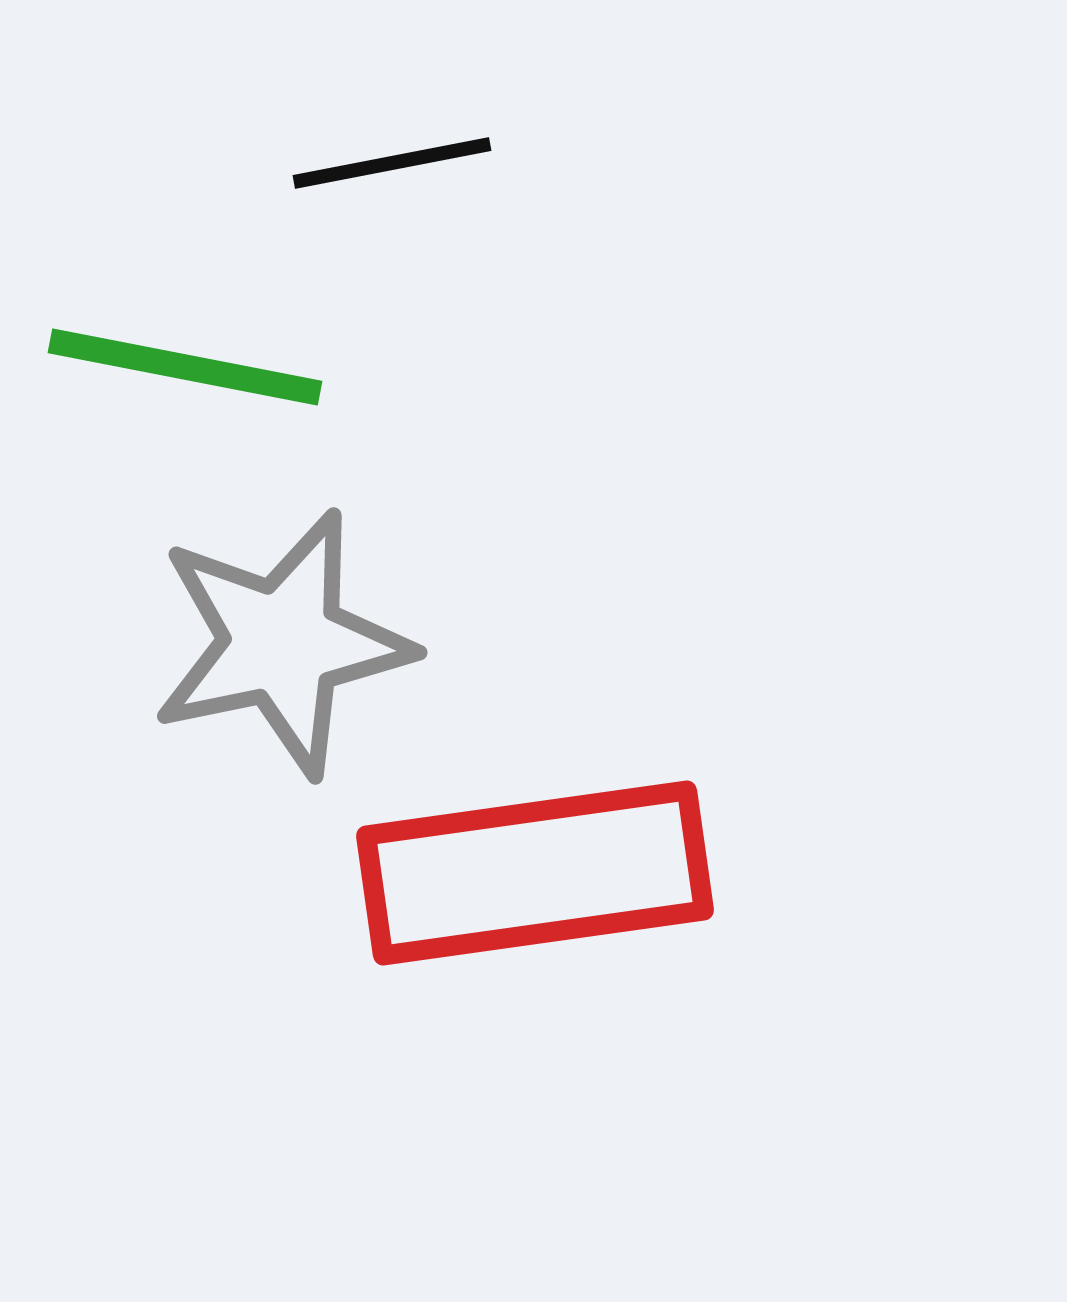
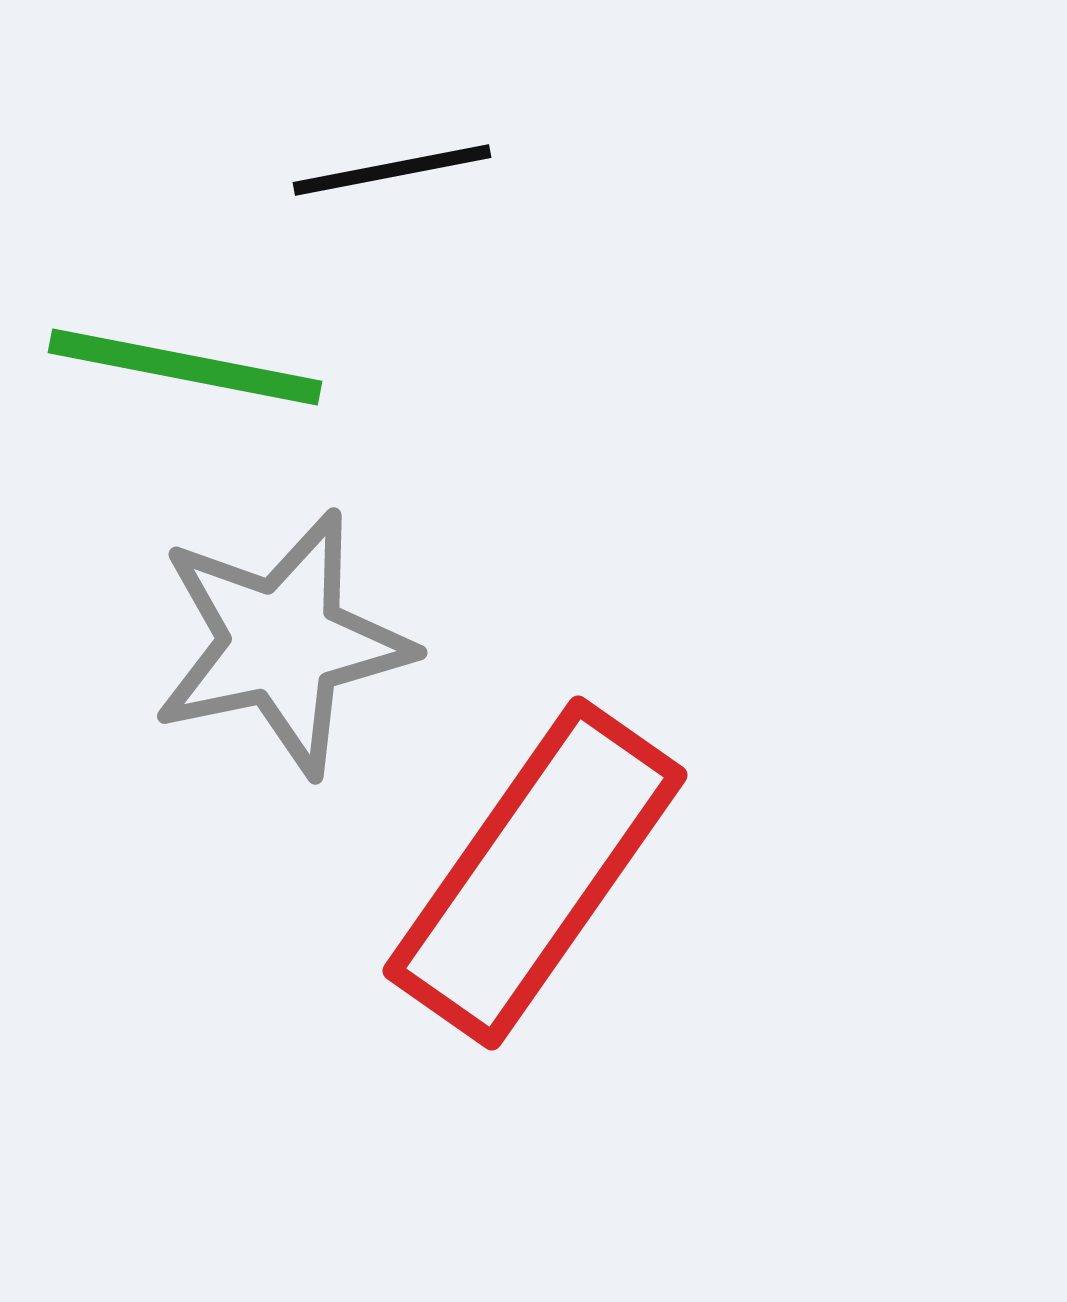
black line: moved 7 px down
red rectangle: rotated 47 degrees counterclockwise
